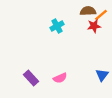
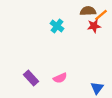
cyan cross: rotated 24 degrees counterclockwise
blue triangle: moved 5 px left, 13 px down
